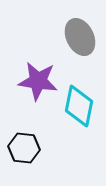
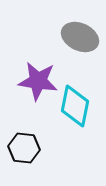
gray ellipse: rotated 39 degrees counterclockwise
cyan diamond: moved 4 px left
